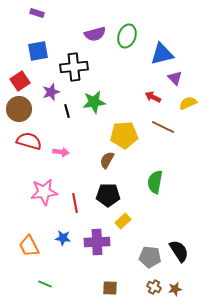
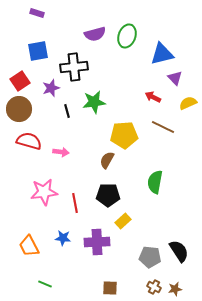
purple star: moved 4 px up
